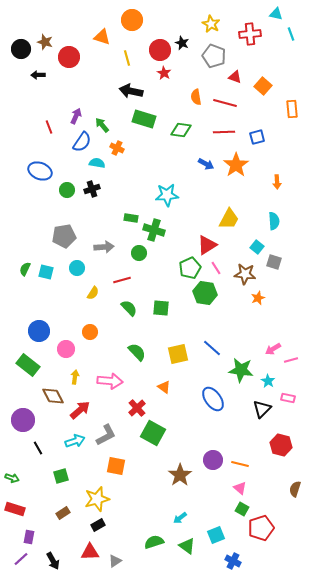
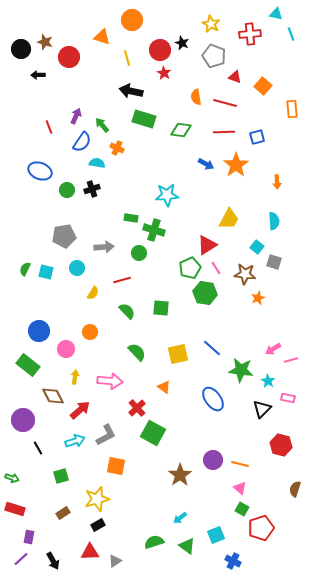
green semicircle at (129, 308): moved 2 px left, 3 px down
